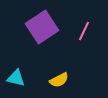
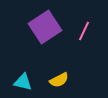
purple square: moved 3 px right
cyan triangle: moved 7 px right, 4 px down
